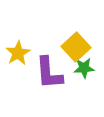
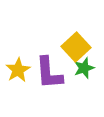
yellow star: moved 17 px down
green star: rotated 15 degrees counterclockwise
